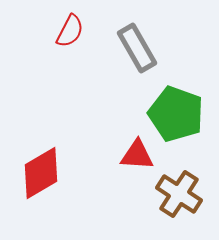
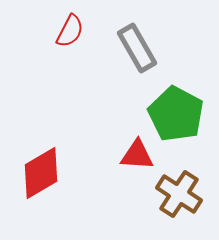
green pentagon: rotated 8 degrees clockwise
